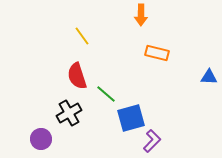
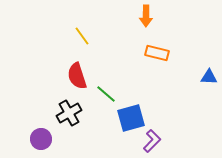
orange arrow: moved 5 px right, 1 px down
